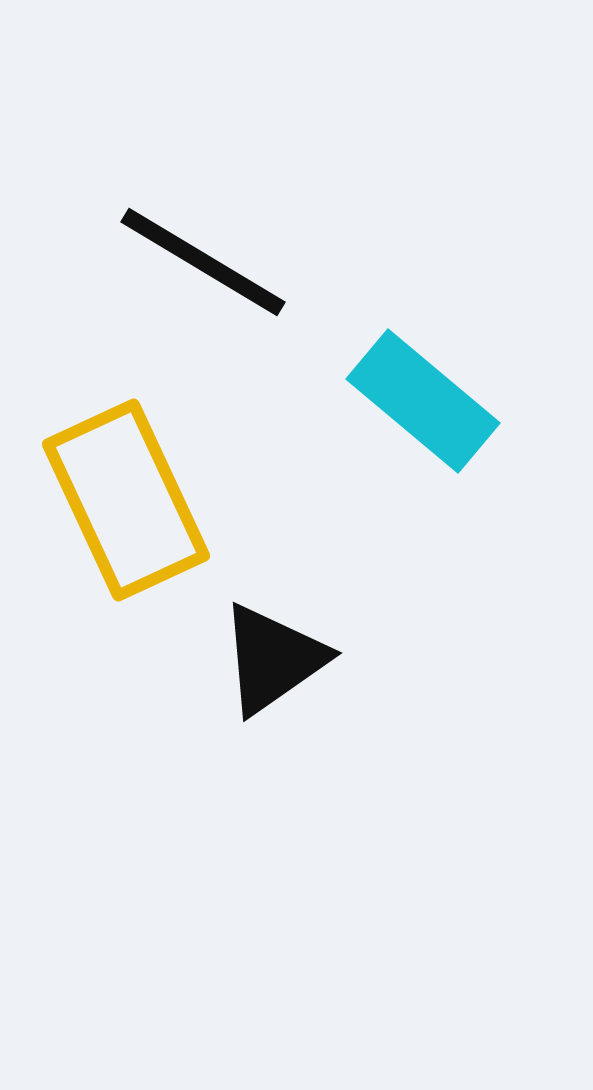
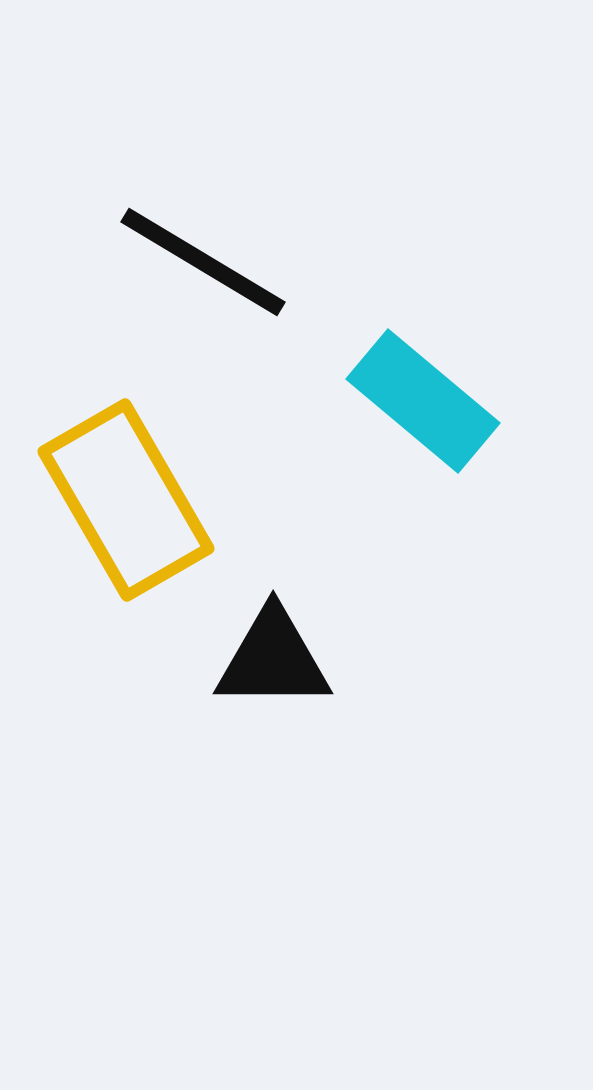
yellow rectangle: rotated 5 degrees counterclockwise
black triangle: rotated 35 degrees clockwise
